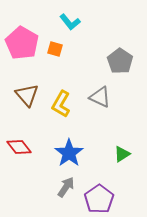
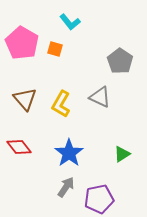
brown triangle: moved 2 px left, 4 px down
purple pentagon: rotated 24 degrees clockwise
